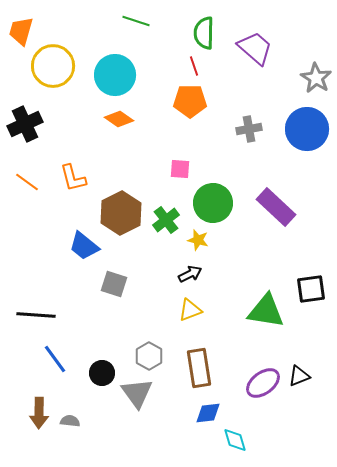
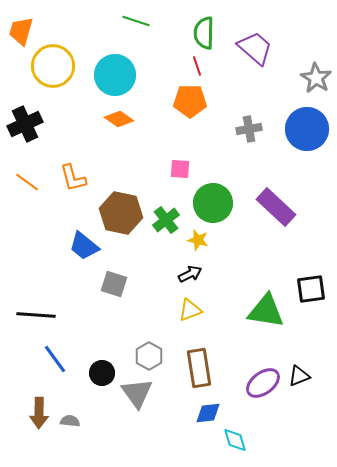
red line: moved 3 px right
brown hexagon: rotated 21 degrees counterclockwise
